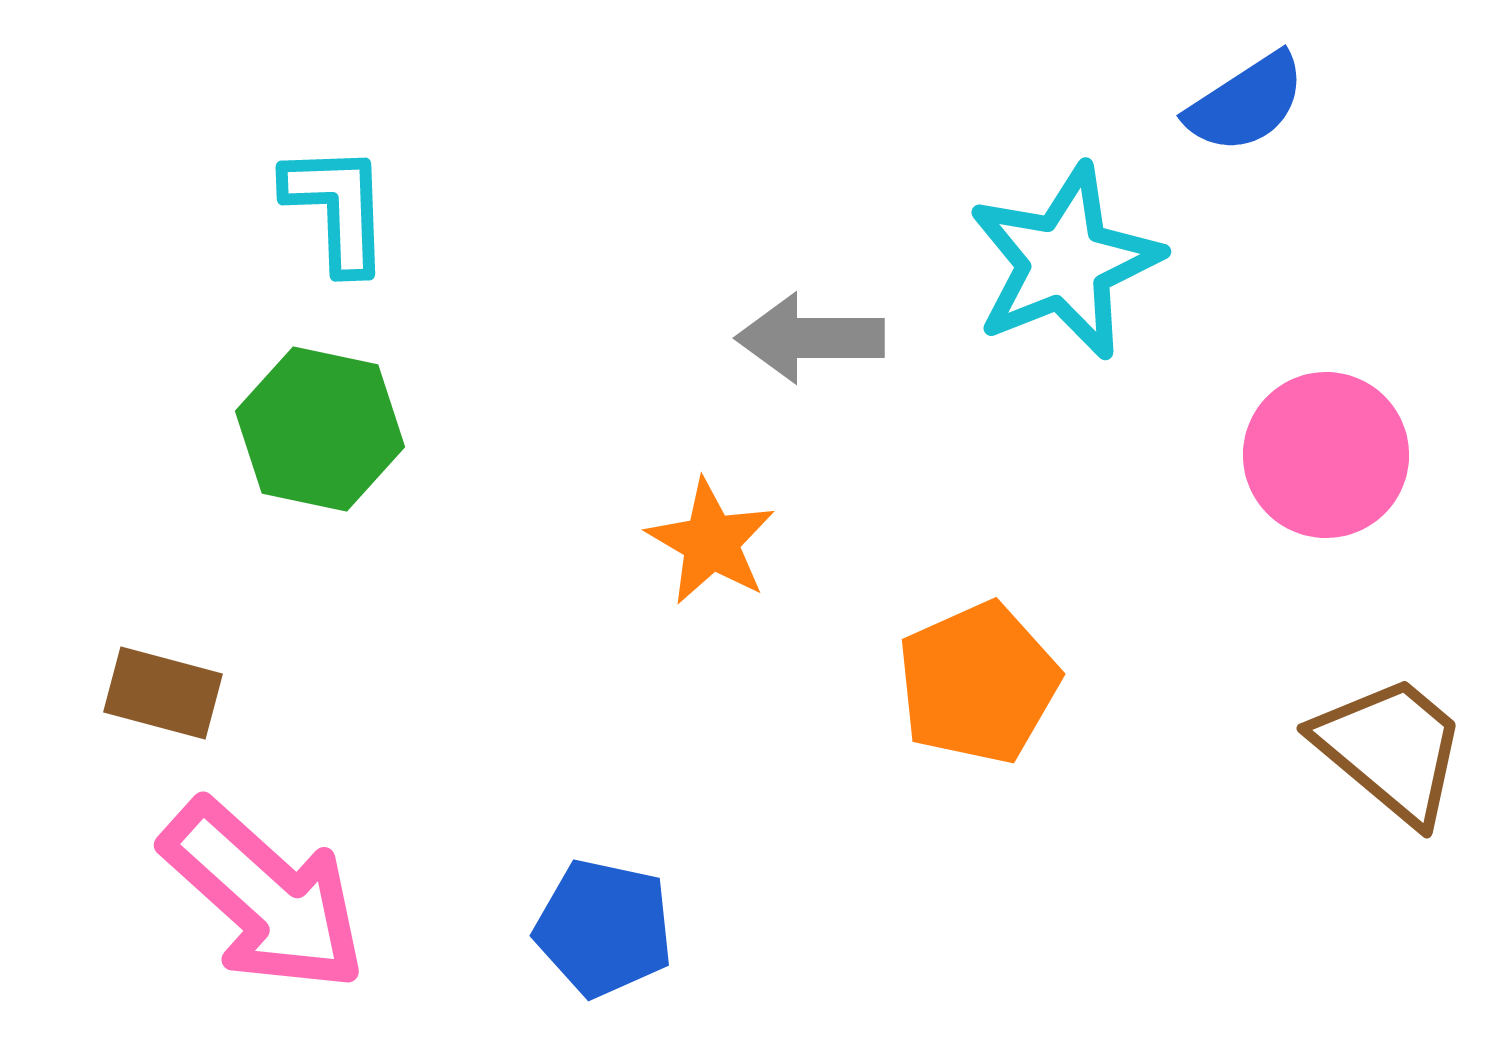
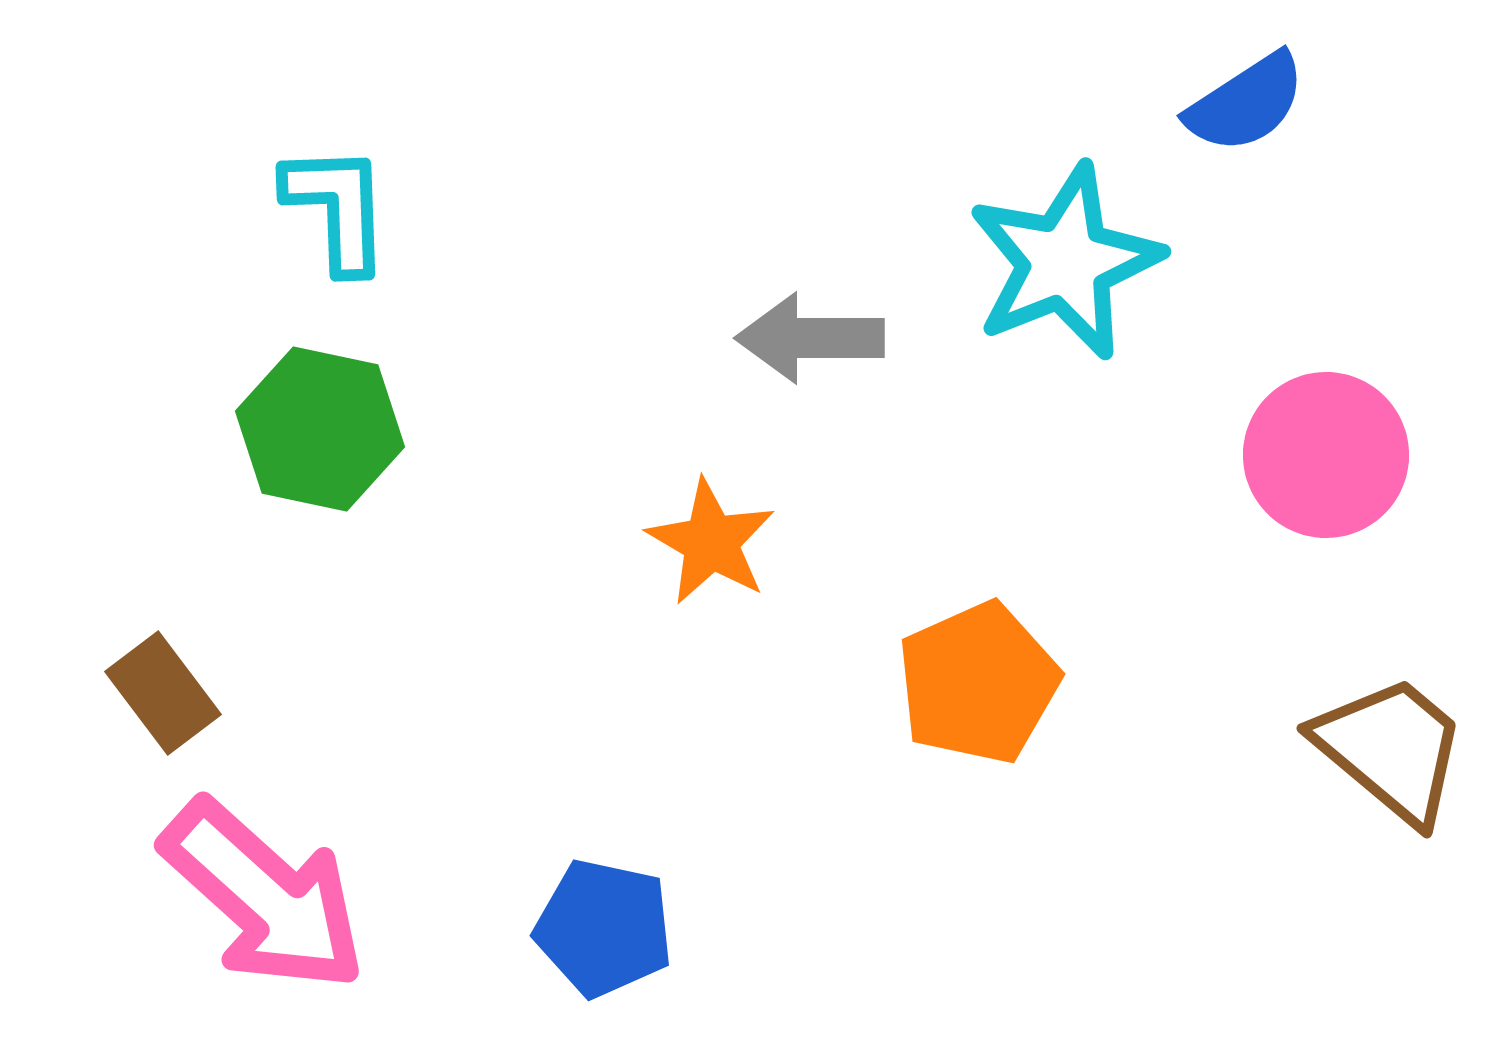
brown rectangle: rotated 38 degrees clockwise
